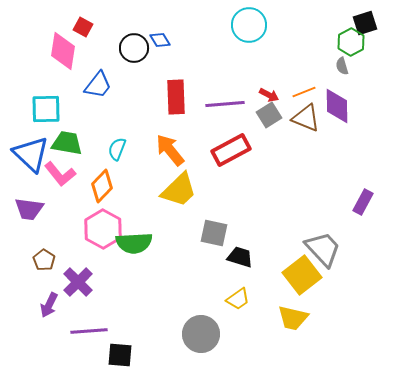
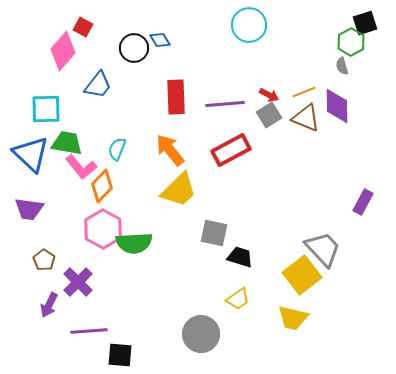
pink diamond at (63, 51): rotated 33 degrees clockwise
pink L-shape at (60, 174): moved 21 px right, 7 px up
